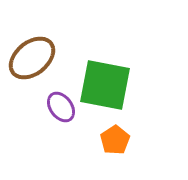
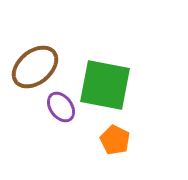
brown ellipse: moved 3 px right, 9 px down
orange pentagon: rotated 12 degrees counterclockwise
